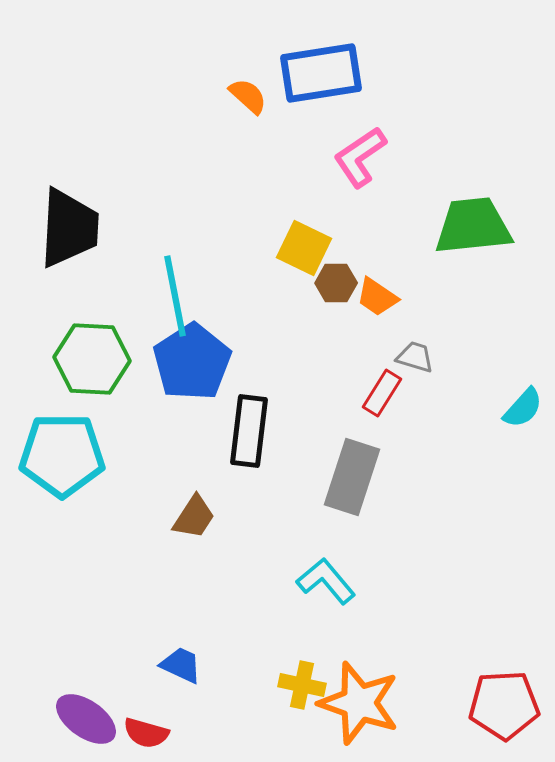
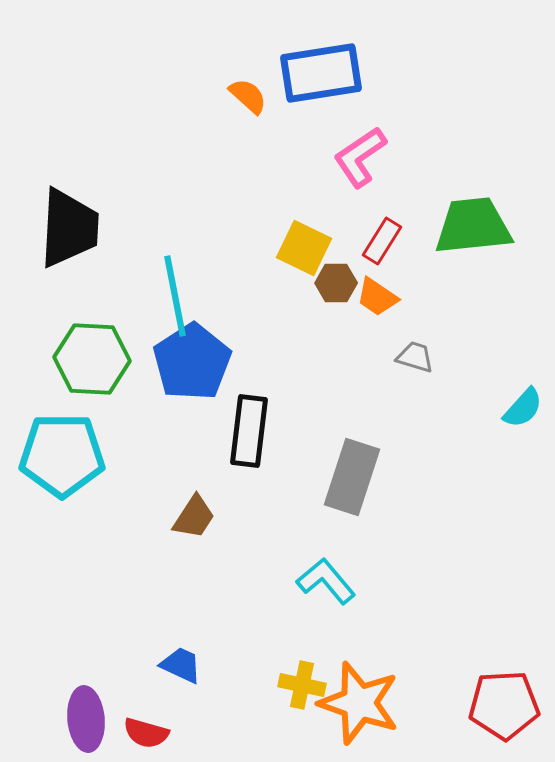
red rectangle: moved 152 px up
purple ellipse: rotated 50 degrees clockwise
